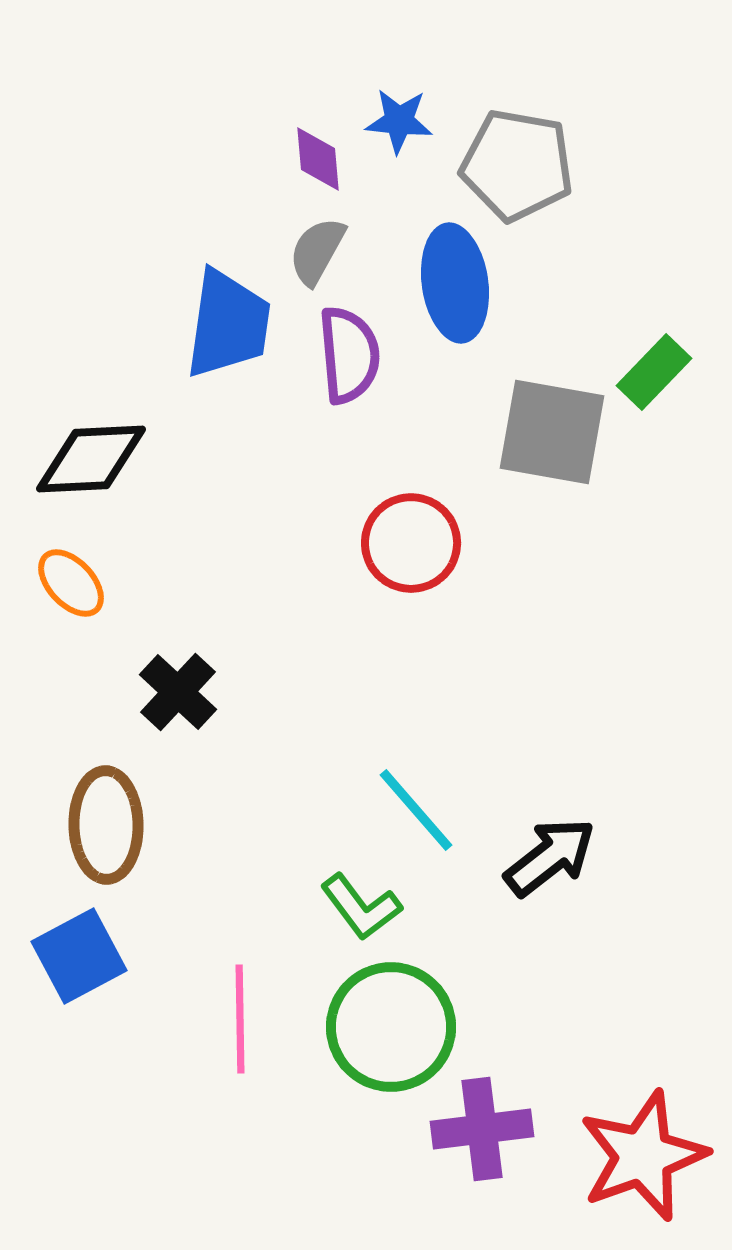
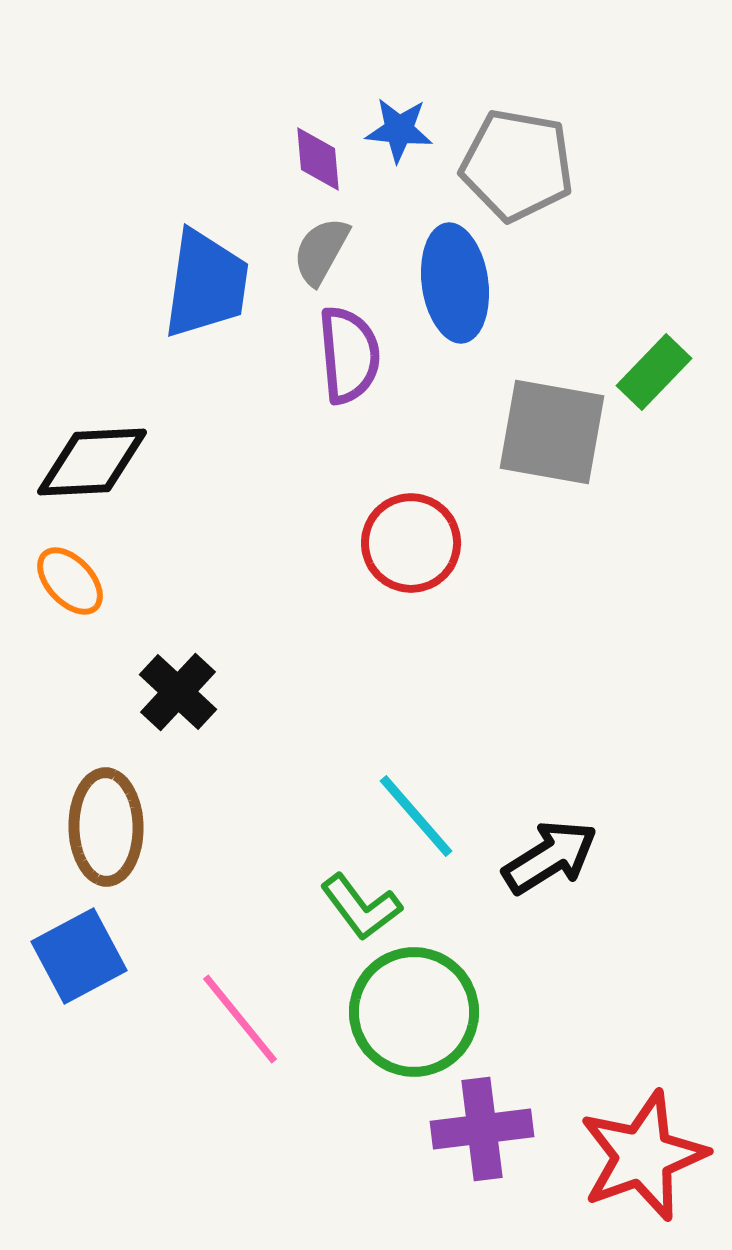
blue star: moved 9 px down
gray semicircle: moved 4 px right
blue trapezoid: moved 22 px left, 40 px up
black diamond: moved 1 px right, 3 px down
orange ellipse: moved 1 px left, 2 px up
cyan line: moved 6 px down
brown ellipse: moved 2 px down
black arrow: rotated 6 degrees clockwise
pink line: rotated 38 degrees counterclockwise
green circle: moved 23 px right, 15 px up
